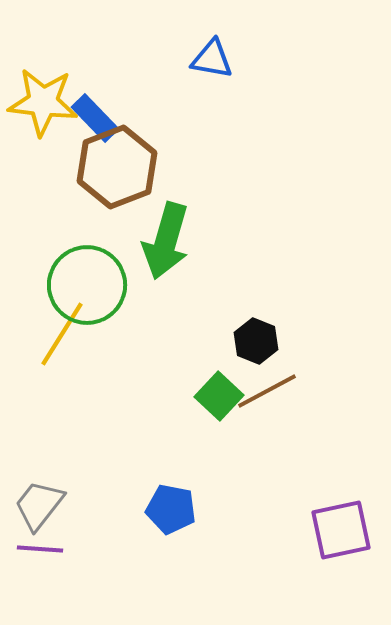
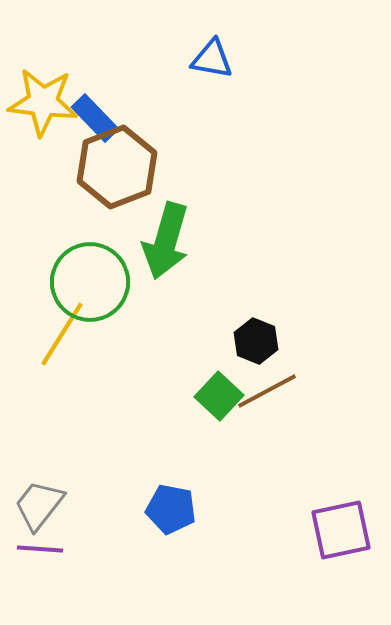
green circle: moved 3 px right, 3 px up
